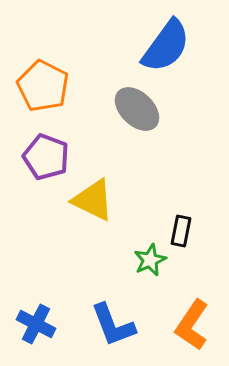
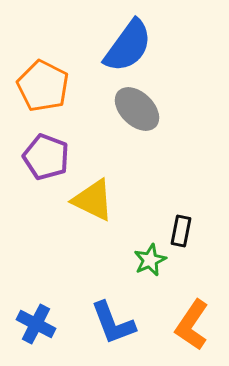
blue semicircle: moved 38 px left
blue L-shape: moved 2 px up
